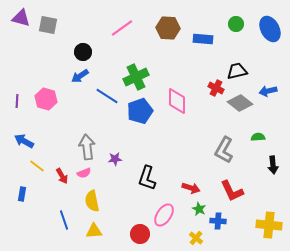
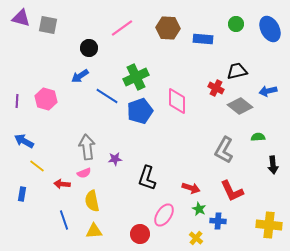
black circle at (83, 52): moved 6 px right, 4 px up
gray diamond at (240, 103): moved 3 px down
red arrow at (62, 176): moved 8 px down; rotated 126 degrees clockwise
